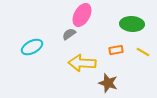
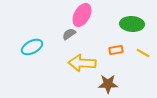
yellow line: moved 1 px down
brown star: moved 1 px down; rotated 18 degrees counterclockwise
